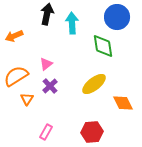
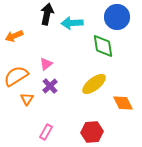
cyan arrow: rotated 90 degrees counterclockwise
